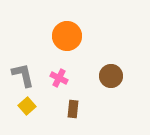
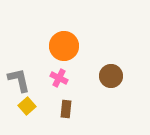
orange circle: moved 3 px left, 10 px down
gray L-shape: moved 4 px left, 5 px down
brown rectangle: moved 7 px left
